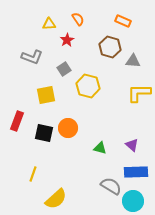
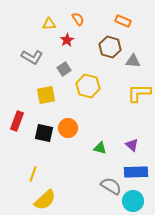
gray L-shape: rotated 10 degrees clockwise
yellow semicircle: moved 11 px left, 1 px down
